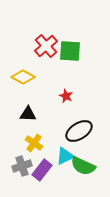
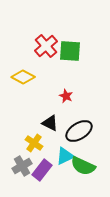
black triangle: moved 22 px right, 9 px down; rotated 24 degrees clockwise
gray cross: rotated 12 degrees counterclockwise
